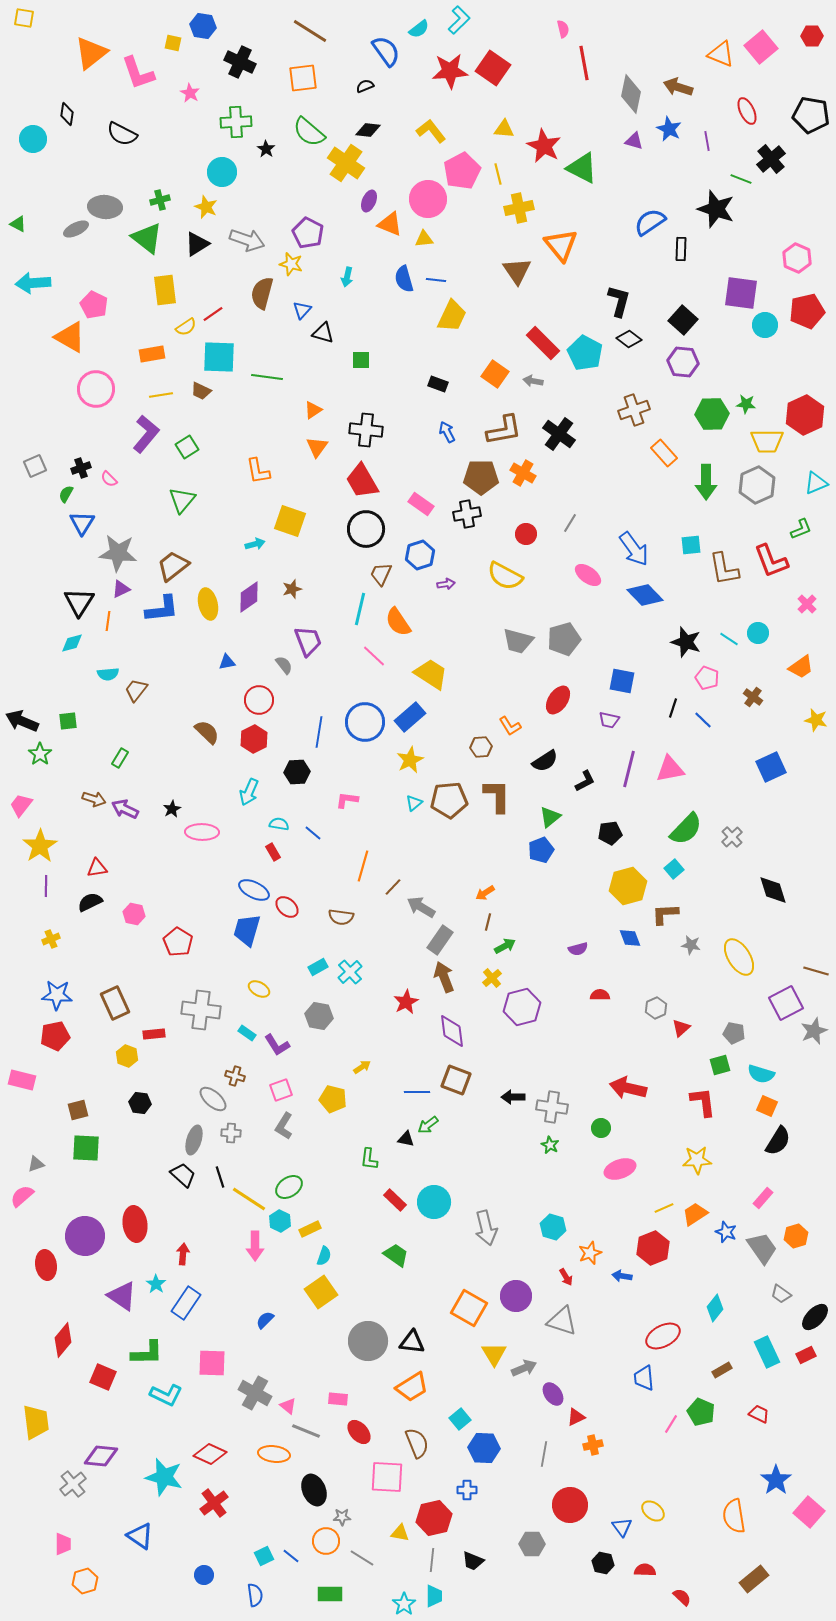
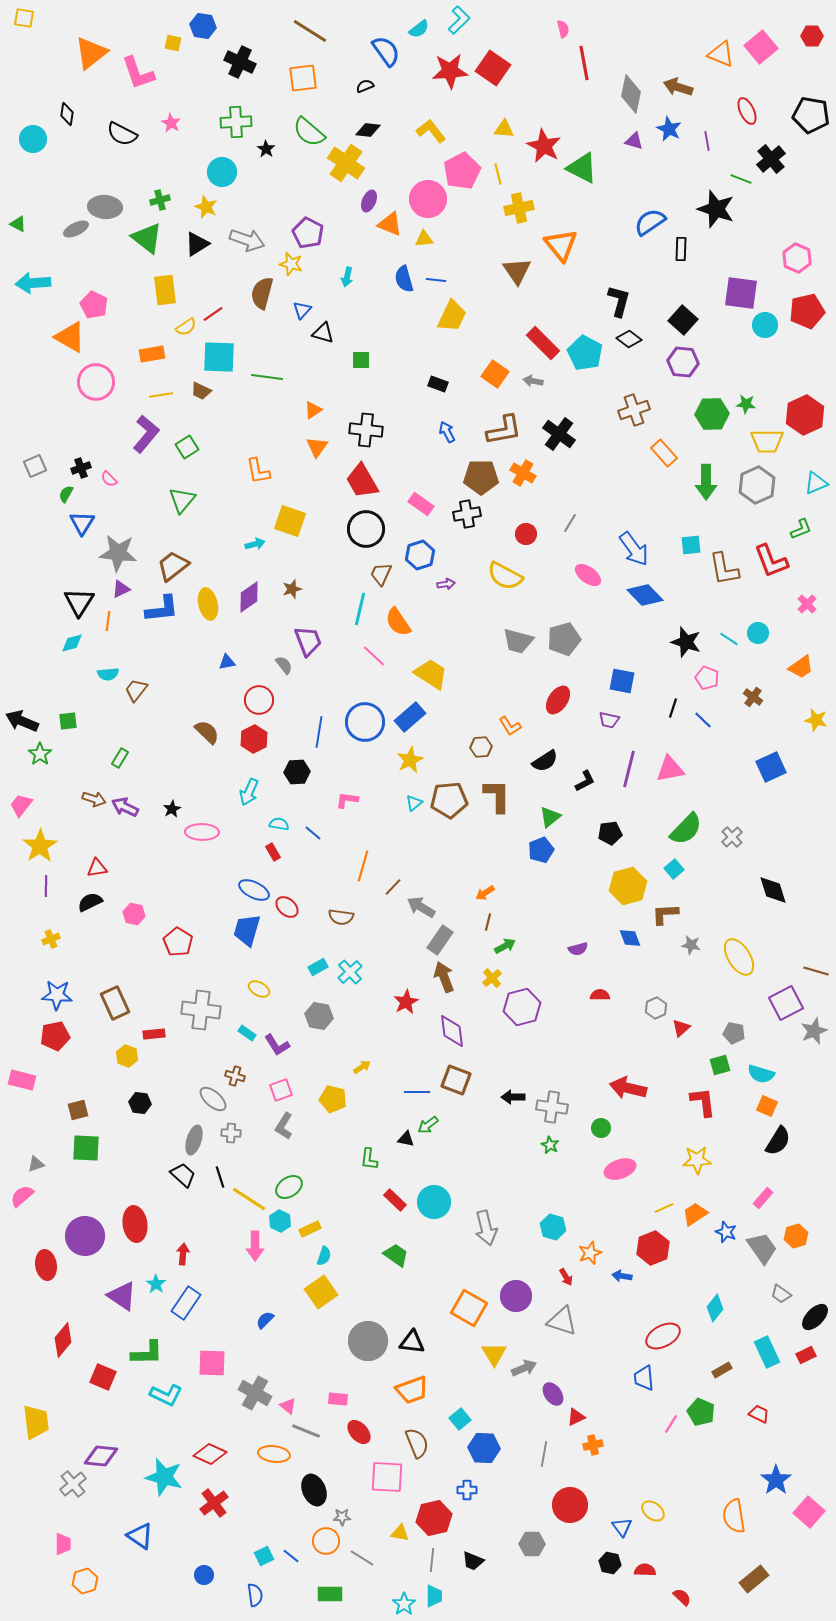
pink star at (190, 93): moved 19 px left, 30 px down
pink circle at (96, 389): moved 7 px up
purple arrow at (125, 809): moved 2 px up
orange trapezoid at (412, 1387): moved 3 px down; rotated 12 degrees clockwise
black hexagon at (603, 1563): moved 7 px right
